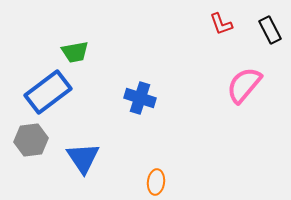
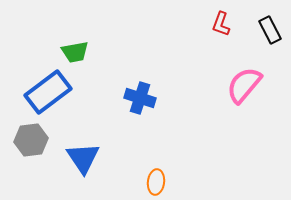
red L-shape: rotated 40 degrees clockwise
